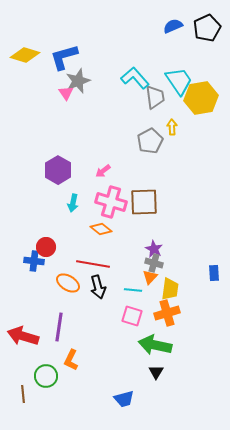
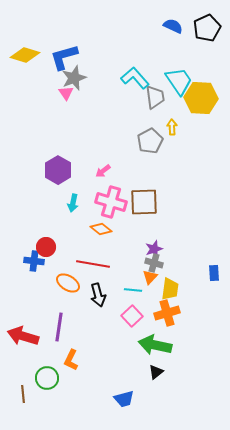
blue semicircle: rotated 48 degrees clockwise
gray star: moved 4 px left, 3 px up
yellow hexagon: rotated 12 degrees clockwise
purple star: rotated 24 degrees clockwise
black arrow: moved 8 px down
pink square: rotated 30 degrees clockwise
black triangle: rotated 21 degrees clockwise
green circle: moved 1 px right, 2 px down
